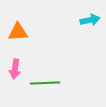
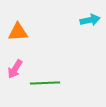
pink arrow: rotated 24 degrees clockwise
